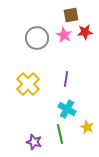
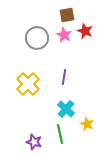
brown square: moved 4 px left
red star: moved 1 px up; rotated 28 degrees clockwise
purple line: moved 2 px left, 2 px up
cyan cross: moved 1 px left; rotated 12 degrees clockwise
yellow star: moved 3 px up
